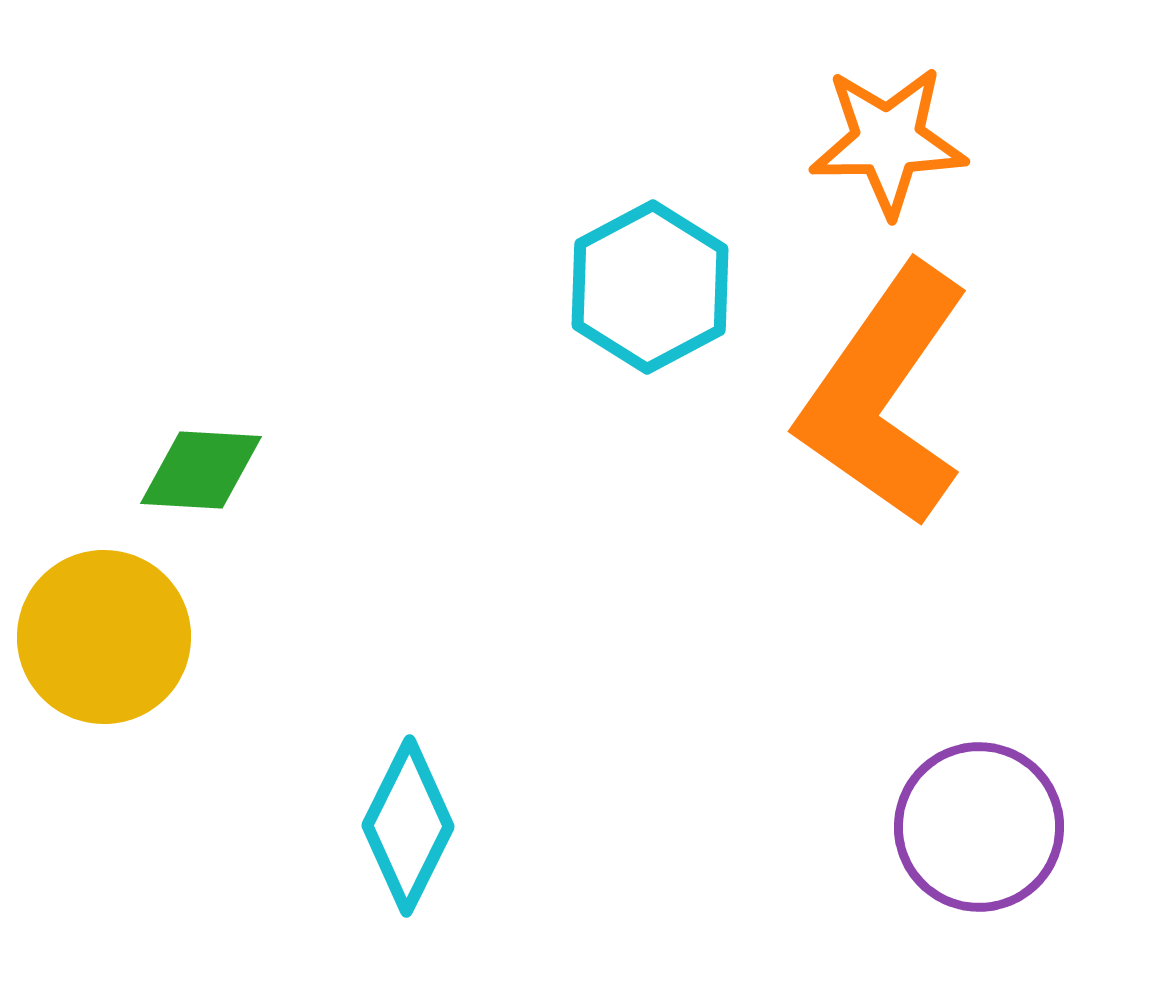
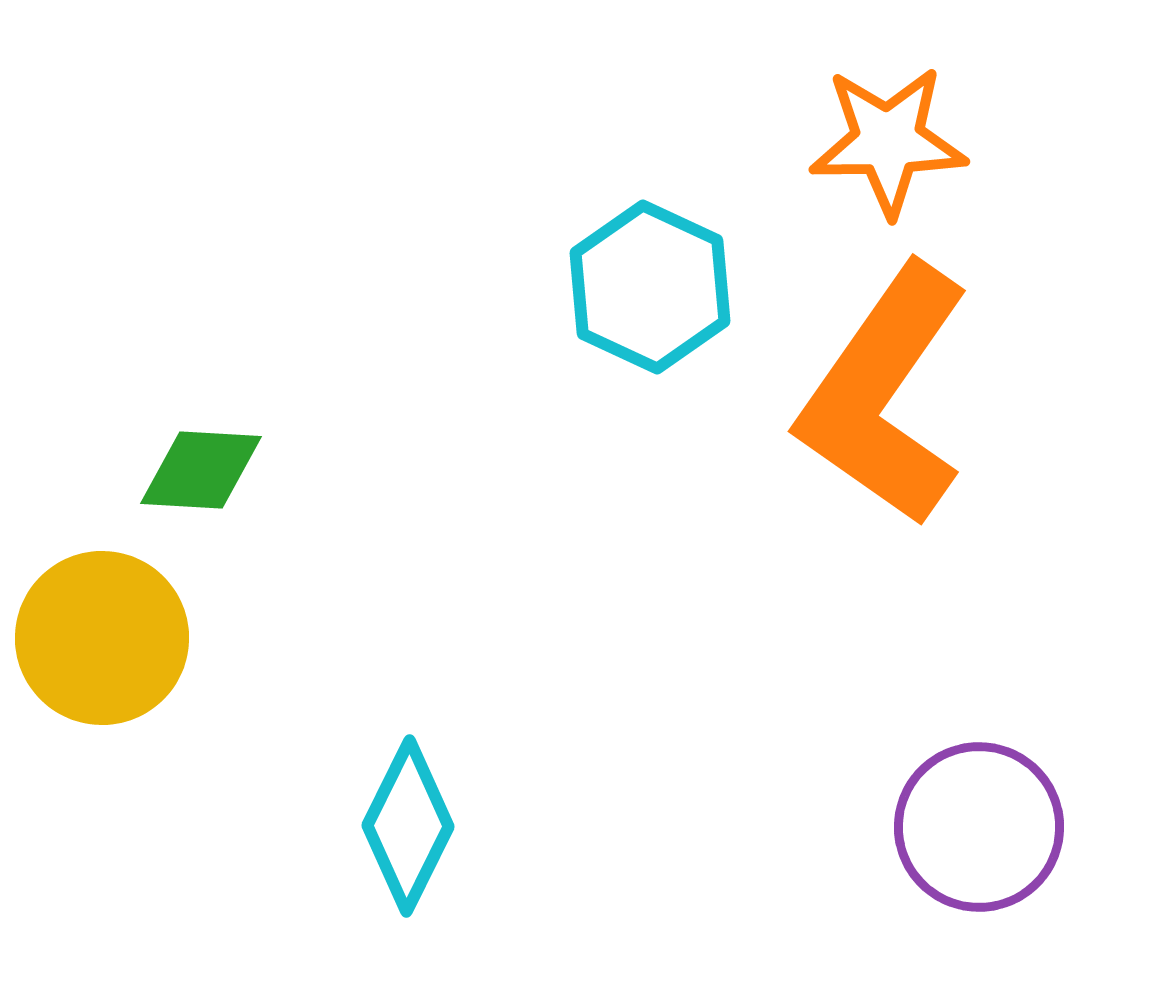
cyan hexagon: rotated 7 degrees counterclockwise
yellow circle: moved 2 px left, 1 px down
